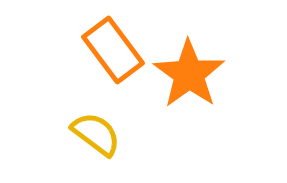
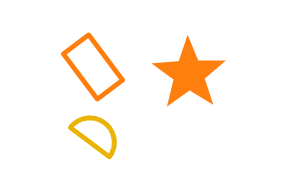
orange rectangle: moved 20 px left, 17 px down
